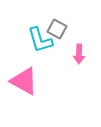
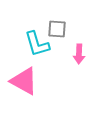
gray square: rotated 24 degrees counterclockwise
cyan L-shape: moved 3 px left, 4 px down
